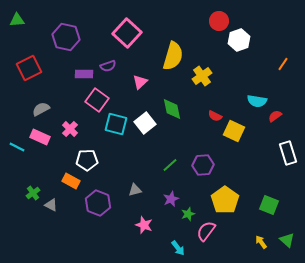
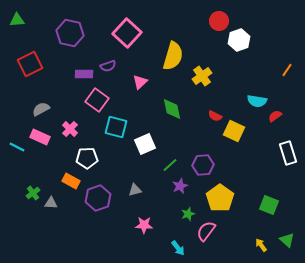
purple hexagon at (66, 37): moved 4 px right, 4 px up
orange line at (283, 64): moved 4 px right, 6 px down
red square at (29, 68): moved 1 px right, 4 px up
white square at (145, 123): moved 21 px down; rotated 15 degrees clockwise
cyan square at (116, 124): moved 3 px down
white pentagon at (87, 160): moved 2 px up
purple star at (171, 199): moved 9 px right, 13 px up
yellow pentagon at (225, 200): moved 5 px left, 2 px up
purple hexagon at (98, 203): moved 5 px up; rotated 20 degrees clockwise
gray triangle at (51, 205): moved 2 px up; rotated 24 degrees counterclockwise
pink star at (144, 225): rotated 18 degrees counterclockwise
yellow arrow at (261, 242): moved 3 px down
